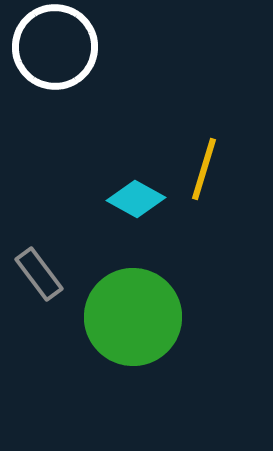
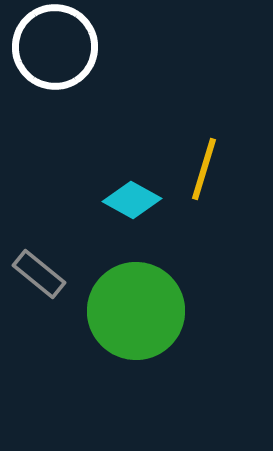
cyan diamond: moved 4 px left, 1 px down
gray rectangle: rotated 14 degrees counterclockwise
green circle: moved 3 px right, 6 px up
